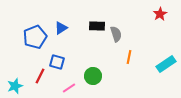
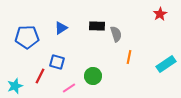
blue pentagon: moved 8 px left; rotated 20 degrees clockwise
